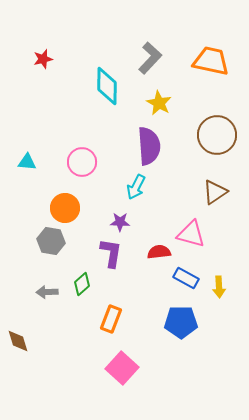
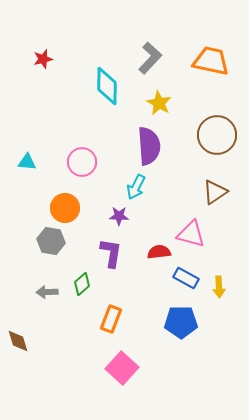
purple star: moved 1 px left, 6 px up
